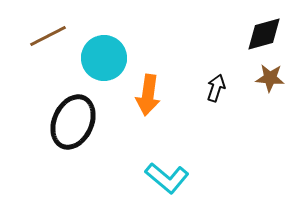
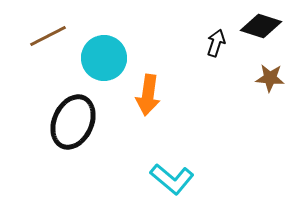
black diamond: moved 3 px left, 8 px up; rotated 33 degrees clockwise
black arrow: moved 45 px up
cyan L-shape: moved 5 px right, 1 px down
